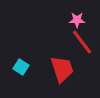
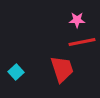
red line: rotated 64 degrees counterclockwise
cyan square: moved 5 px left, 5 px down; rotated 14 degrees clockwise
